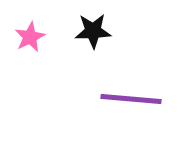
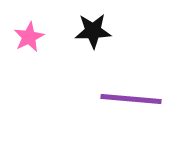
pink star: moved 1 px left
